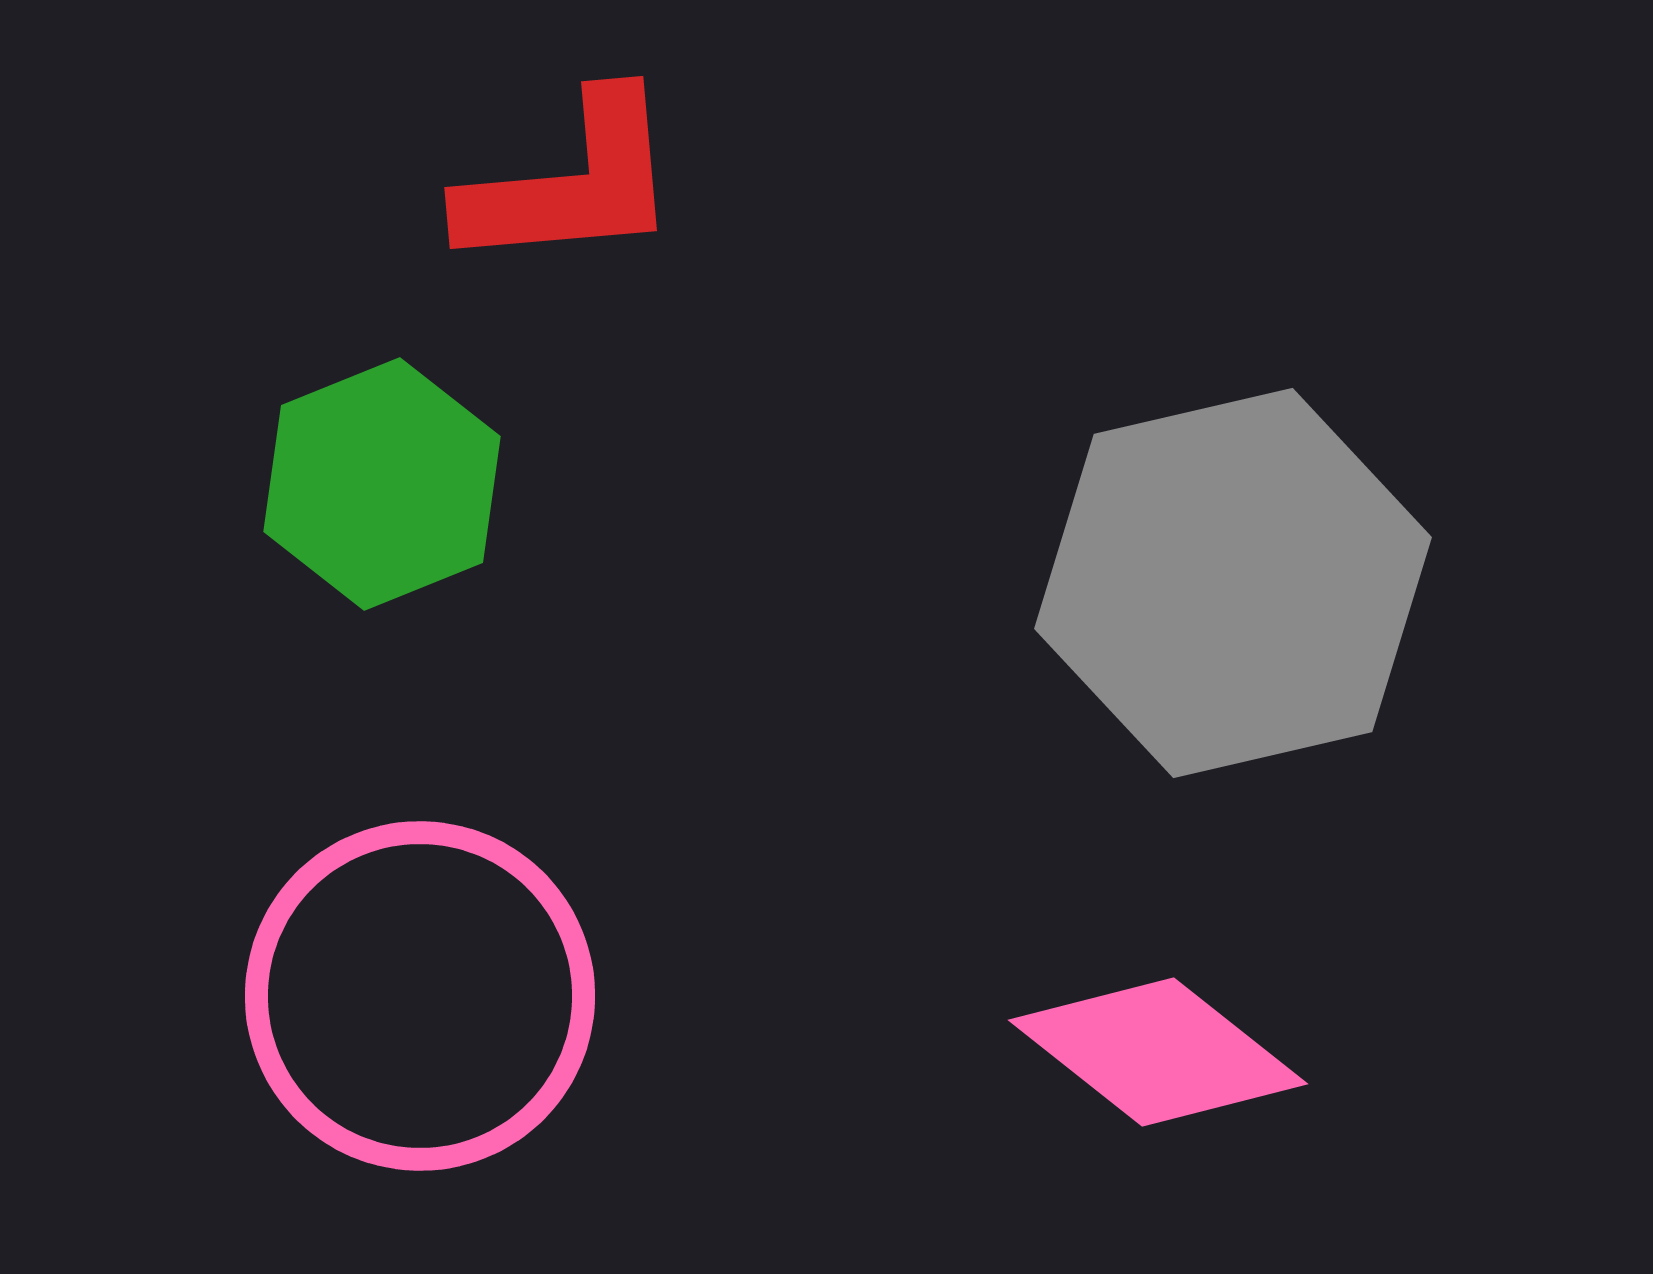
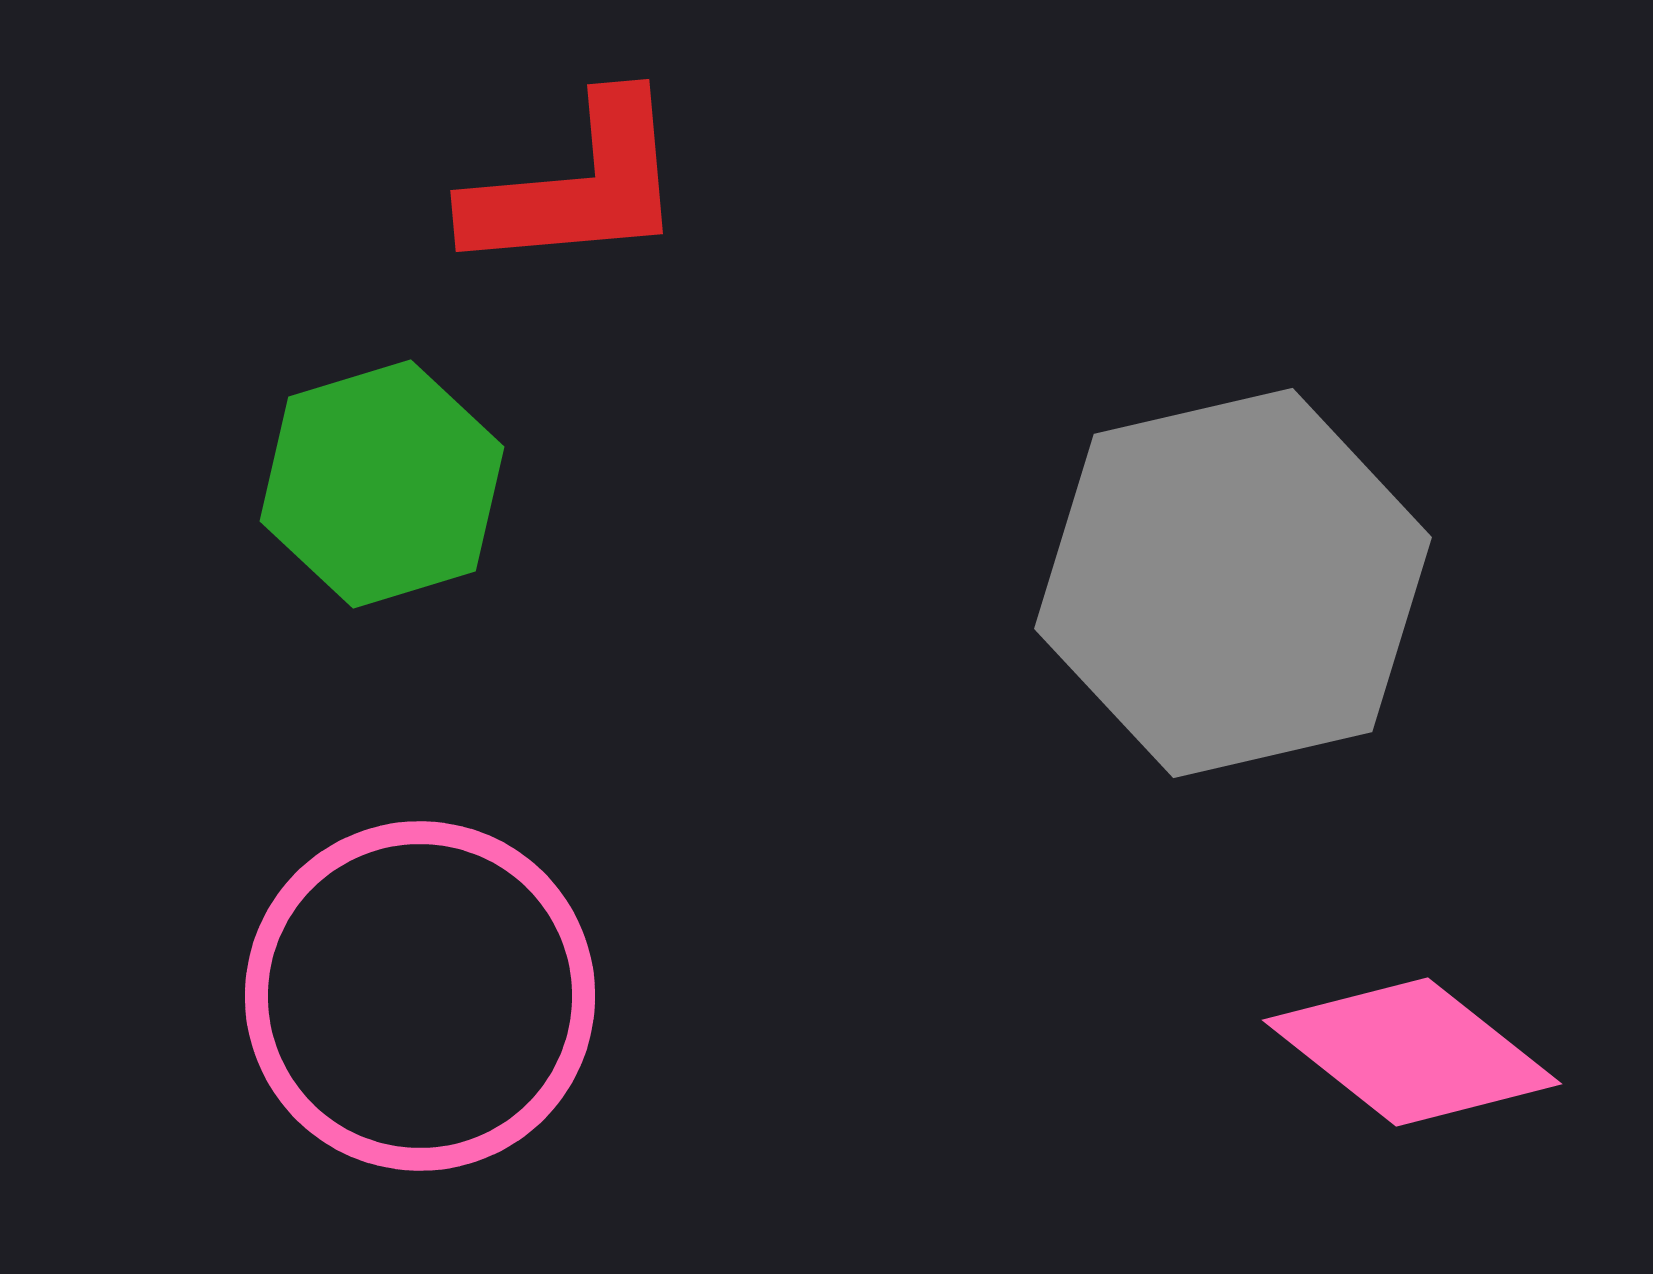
red L-shape: moved 6 px right, 3 px down
green hexagon: rotated 5 degrees clockwise
pink diamond: moved 254 px right
